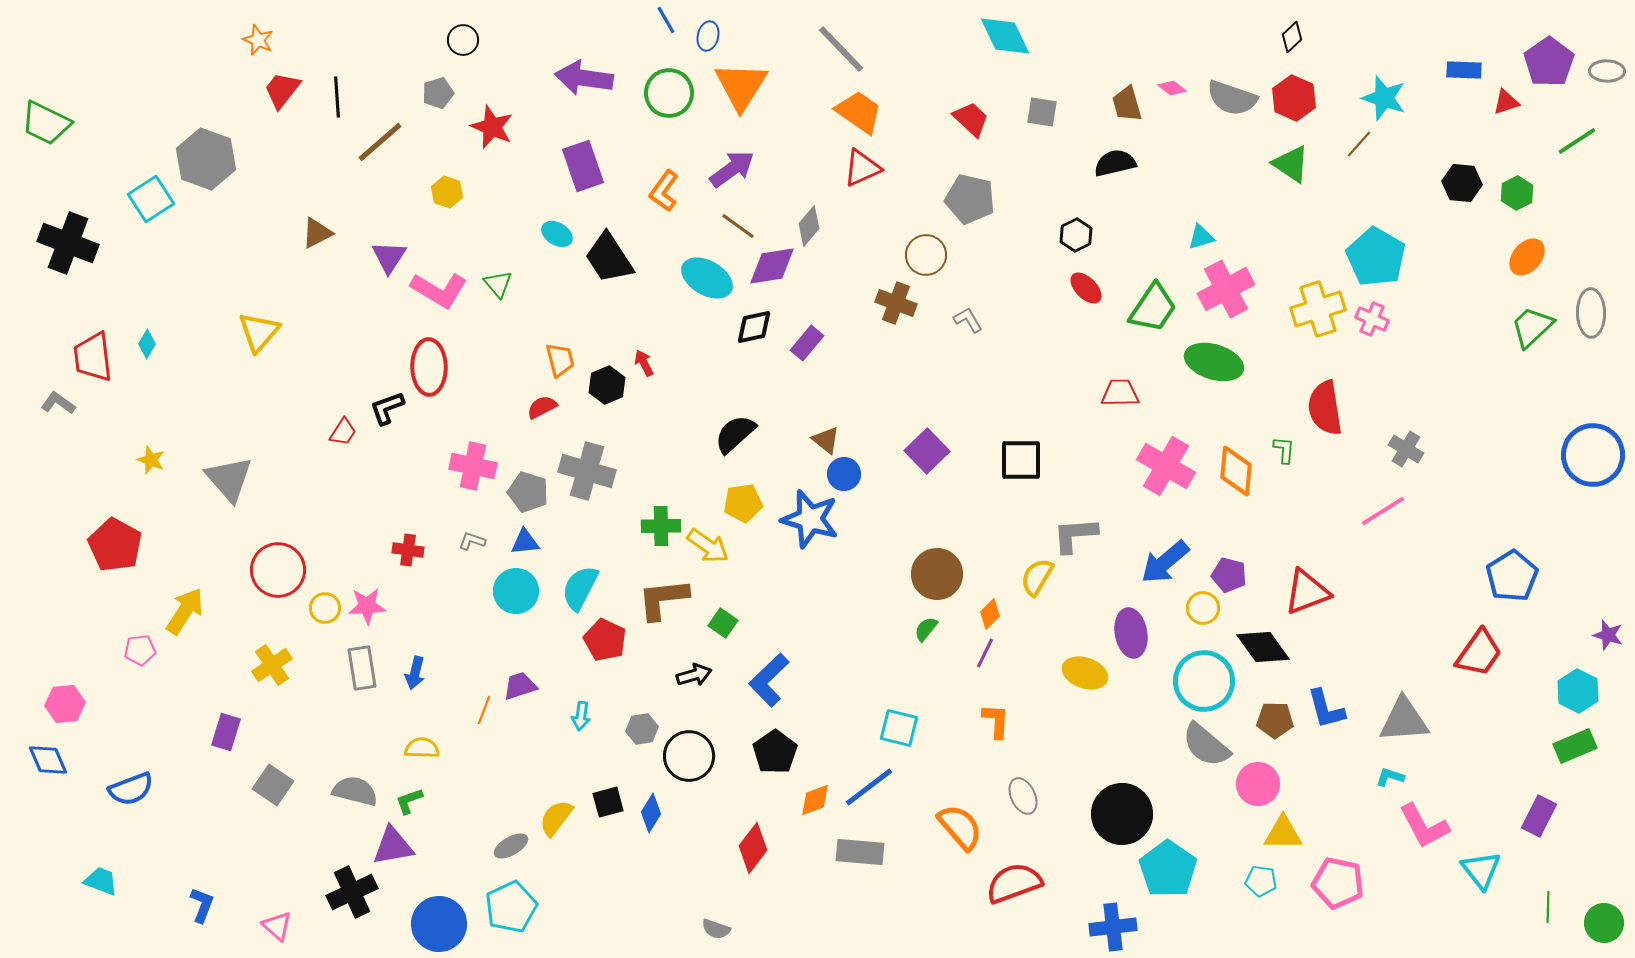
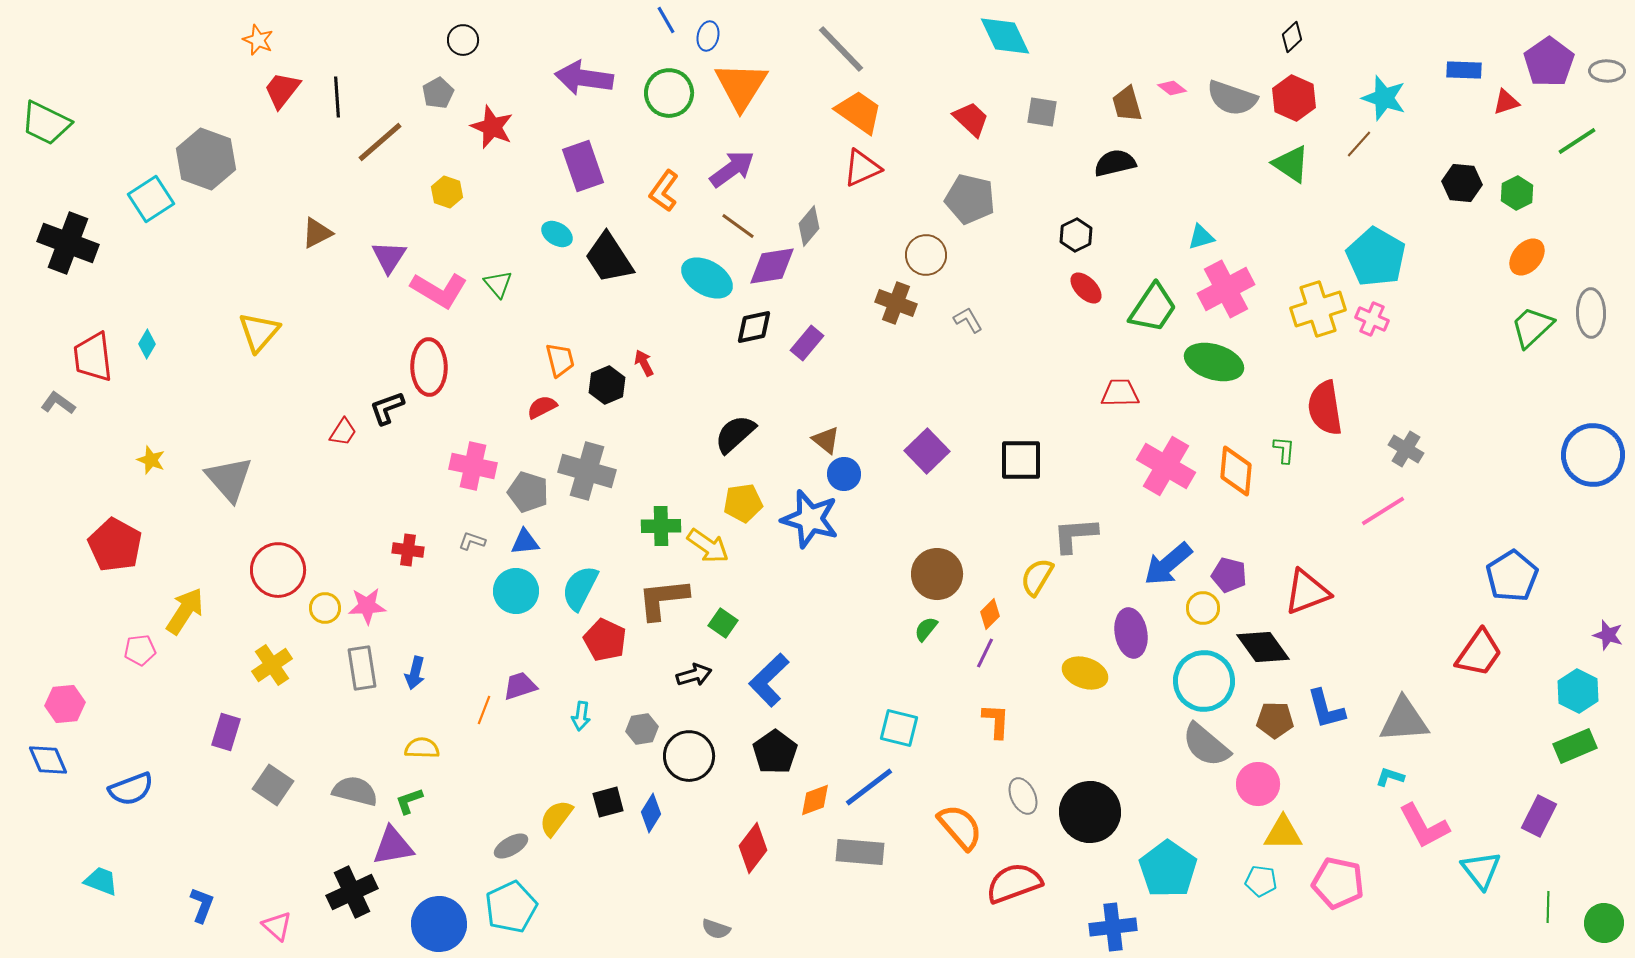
gray pentagon at (438, 93): rotated 12 degrees counterclockwise
blue arrow at (1165, 562): moved 3 px right, 2 px down
black circle at (1122, 814): moved 32 px left, 2 px up
